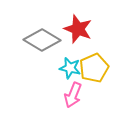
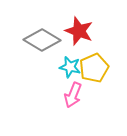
red star: moved 1 px right, 2 px down
cyan star: moved 1 px up
